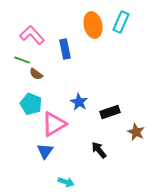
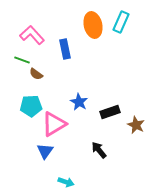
cyan pentagon: moved 2 px down; rotated 25 degrees counterclockwise
brown star: moved 7 px up
